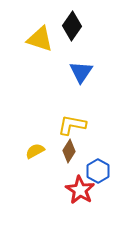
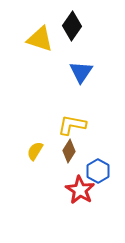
yellow semicircle: rotated 30 degrees counterclockwise
